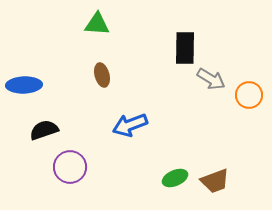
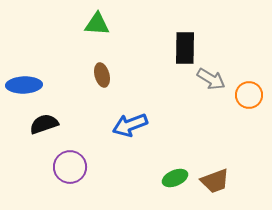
black semicircle: moved 6 px up
